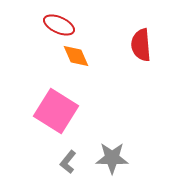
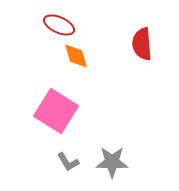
red semicircle: moved 1 px right, 1 px up
orange diamond: rotated 8 degrees clockwise
gray star: moved 4 px down
gray L-shape: rotated 70 degrees counterclockwise
